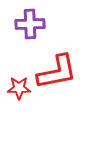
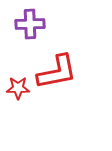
red star: moved 1 px left
